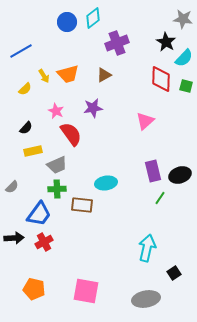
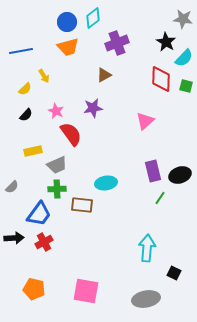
blue line: rotated 20 degrees clockwise
orange trapezoid: moved 27 px up
black semicircle: moved 13 px up
cyan arrow: rotated 8 degrees counterclockwise
black square: rotated 32 degrees counterclockwise
